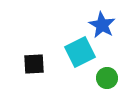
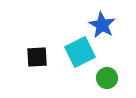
black square: moved 3 px right, 7 px up
